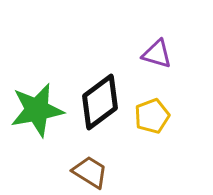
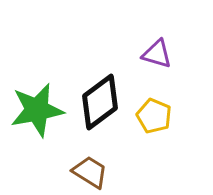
yellow pentagon: moved 2 px right; rotated 28 degrees counterclockwise
